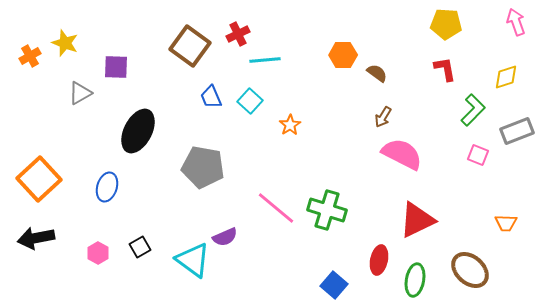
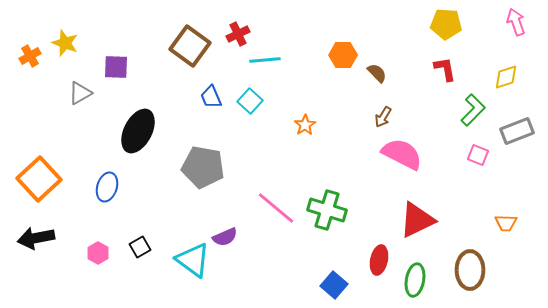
brown semicircle: rotated 10 degrees clockwise
orange star: moved 15 px right
brown ellipse: rotated 48 degrees clockwise
